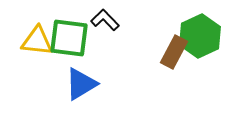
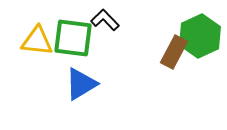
green square: moved 4 px right
